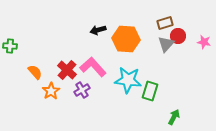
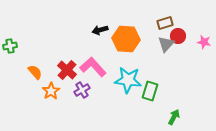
black arrow: moved 2 px right
green cross: rotated 16 degrees counterclockwise
